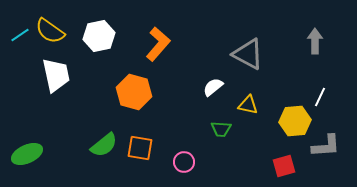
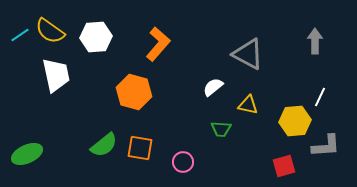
white hexagon: moved 3 px left, 1 px down; rotated 8 degrees clockwise
pink circle: moved 1 px left
